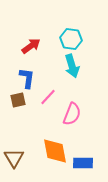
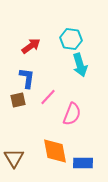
cyan arrow: moved 8 px right, 1 px up
